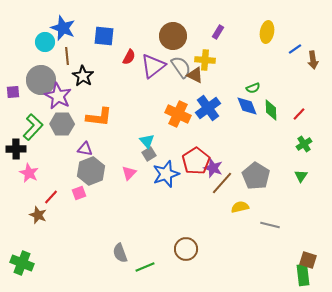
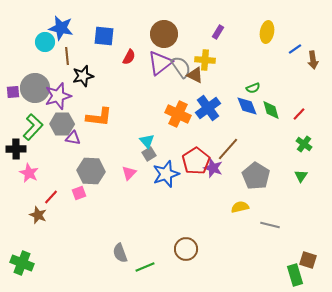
blue star at (63, 28): moved 2 px left; rotated 10 degrees counterclockwise
brown circle at (173, 36): moved 9 px left, 2 px up
purple triangle at (153, 66): moved 7 px right, 3 px up
black star at (83, 76): rotated 25 degrees clockwise
gray circle at (41, 80): moved 6 px left, 8 px down
purple star at (58, 96): rotated 28 degrees clockwise
green diamond at (271, 110): rotated 15 degrees counterclockwise
green cross at (304, 144): rotated 21 degrees counterclockwise
purple triangle at (85, 149): moved 12 px left, 11 px up
gray hexagon at (91, 171): rotated 24 degrees clockwise
brown line at (222, 183): moved 6 px right, 34 px up
green rectangle at (303, 275): moved 8 px left; rotated 10 degrees counterclockwise
